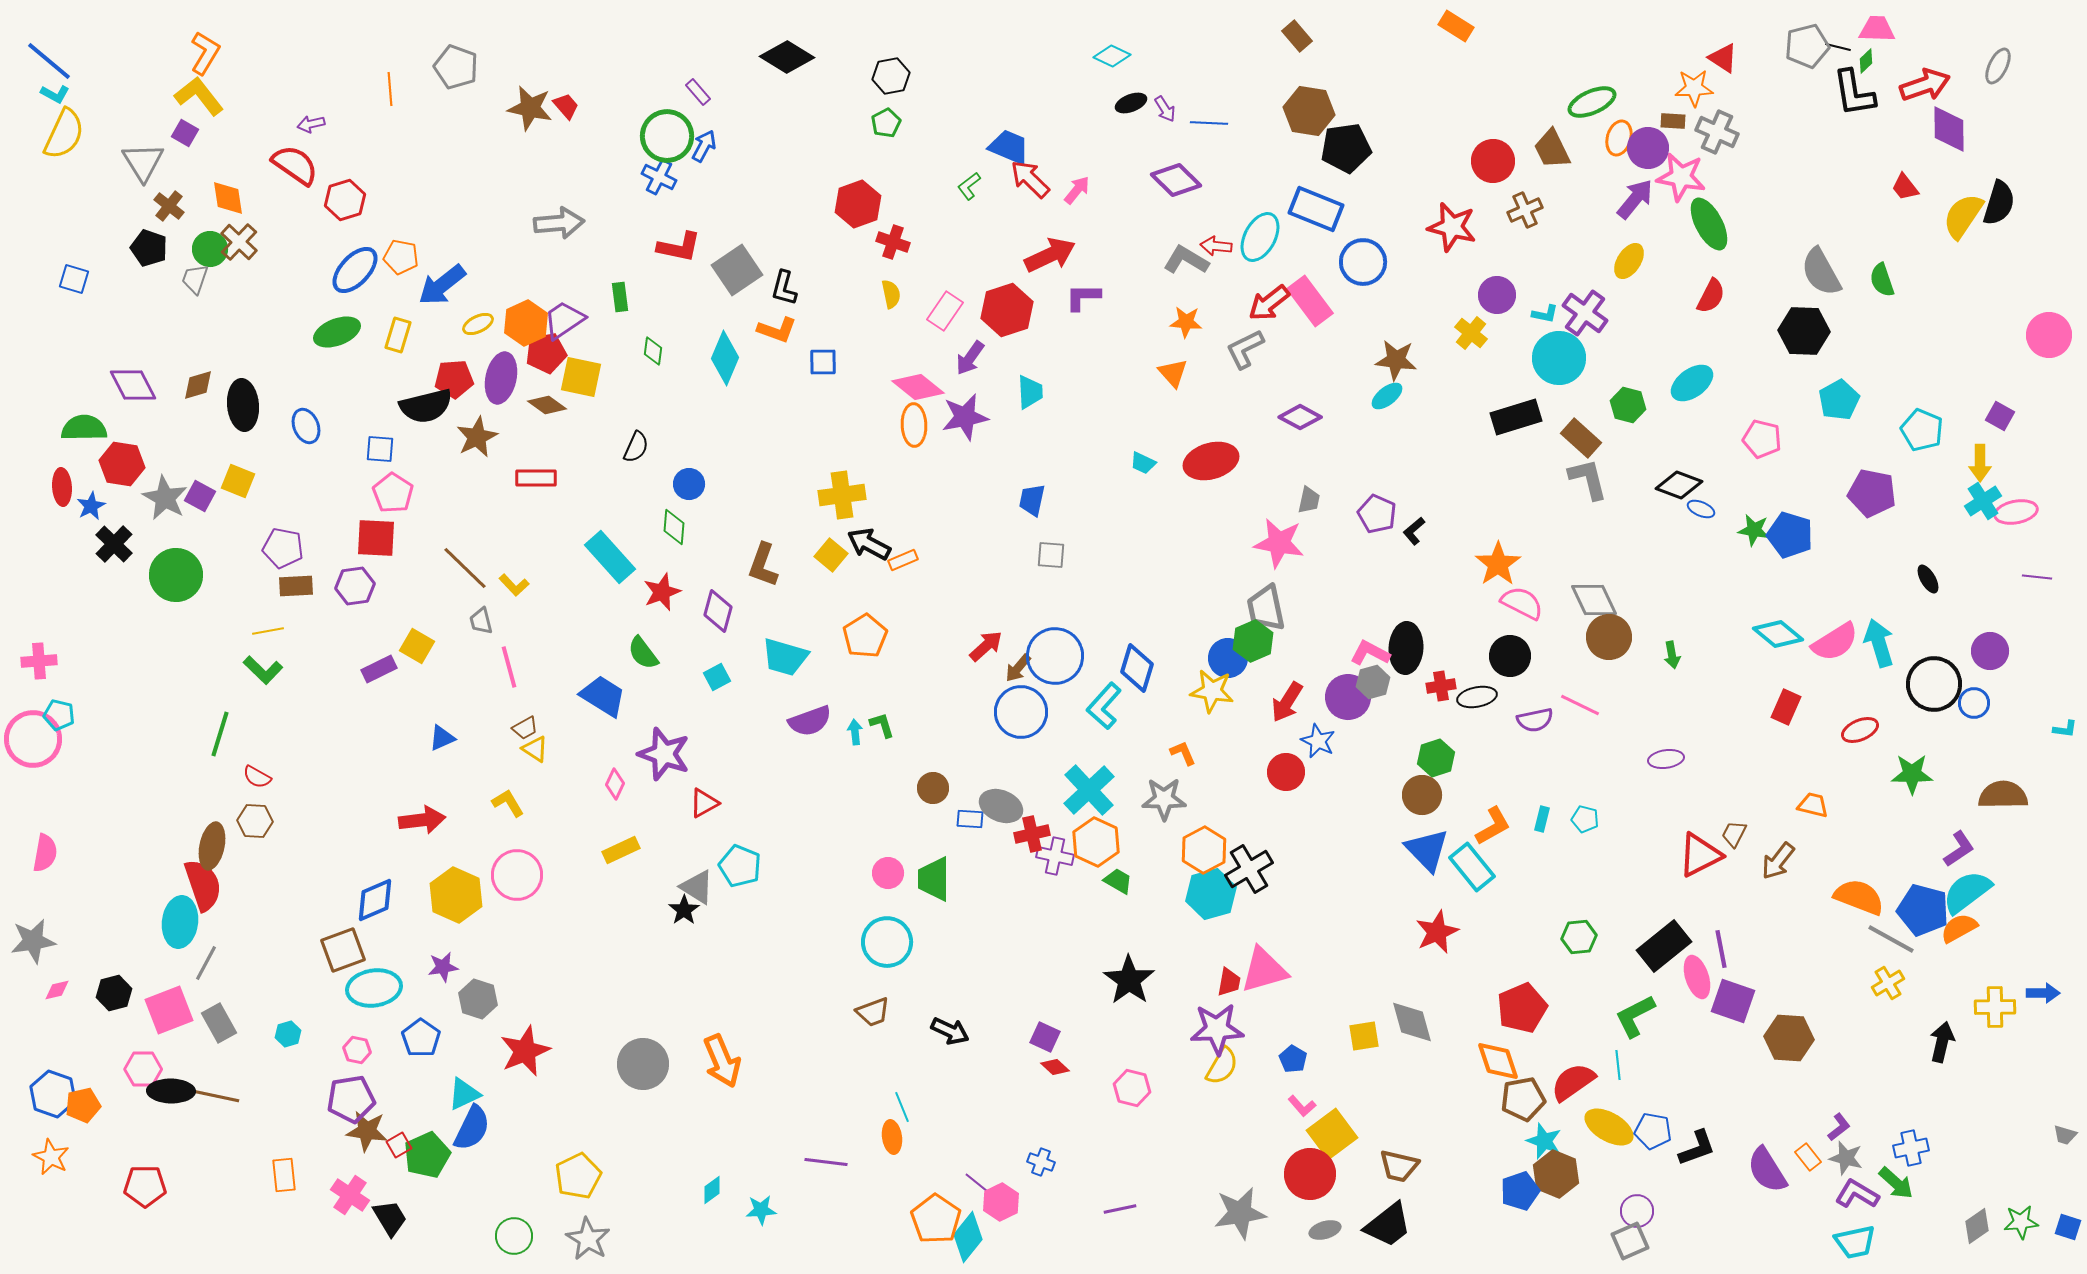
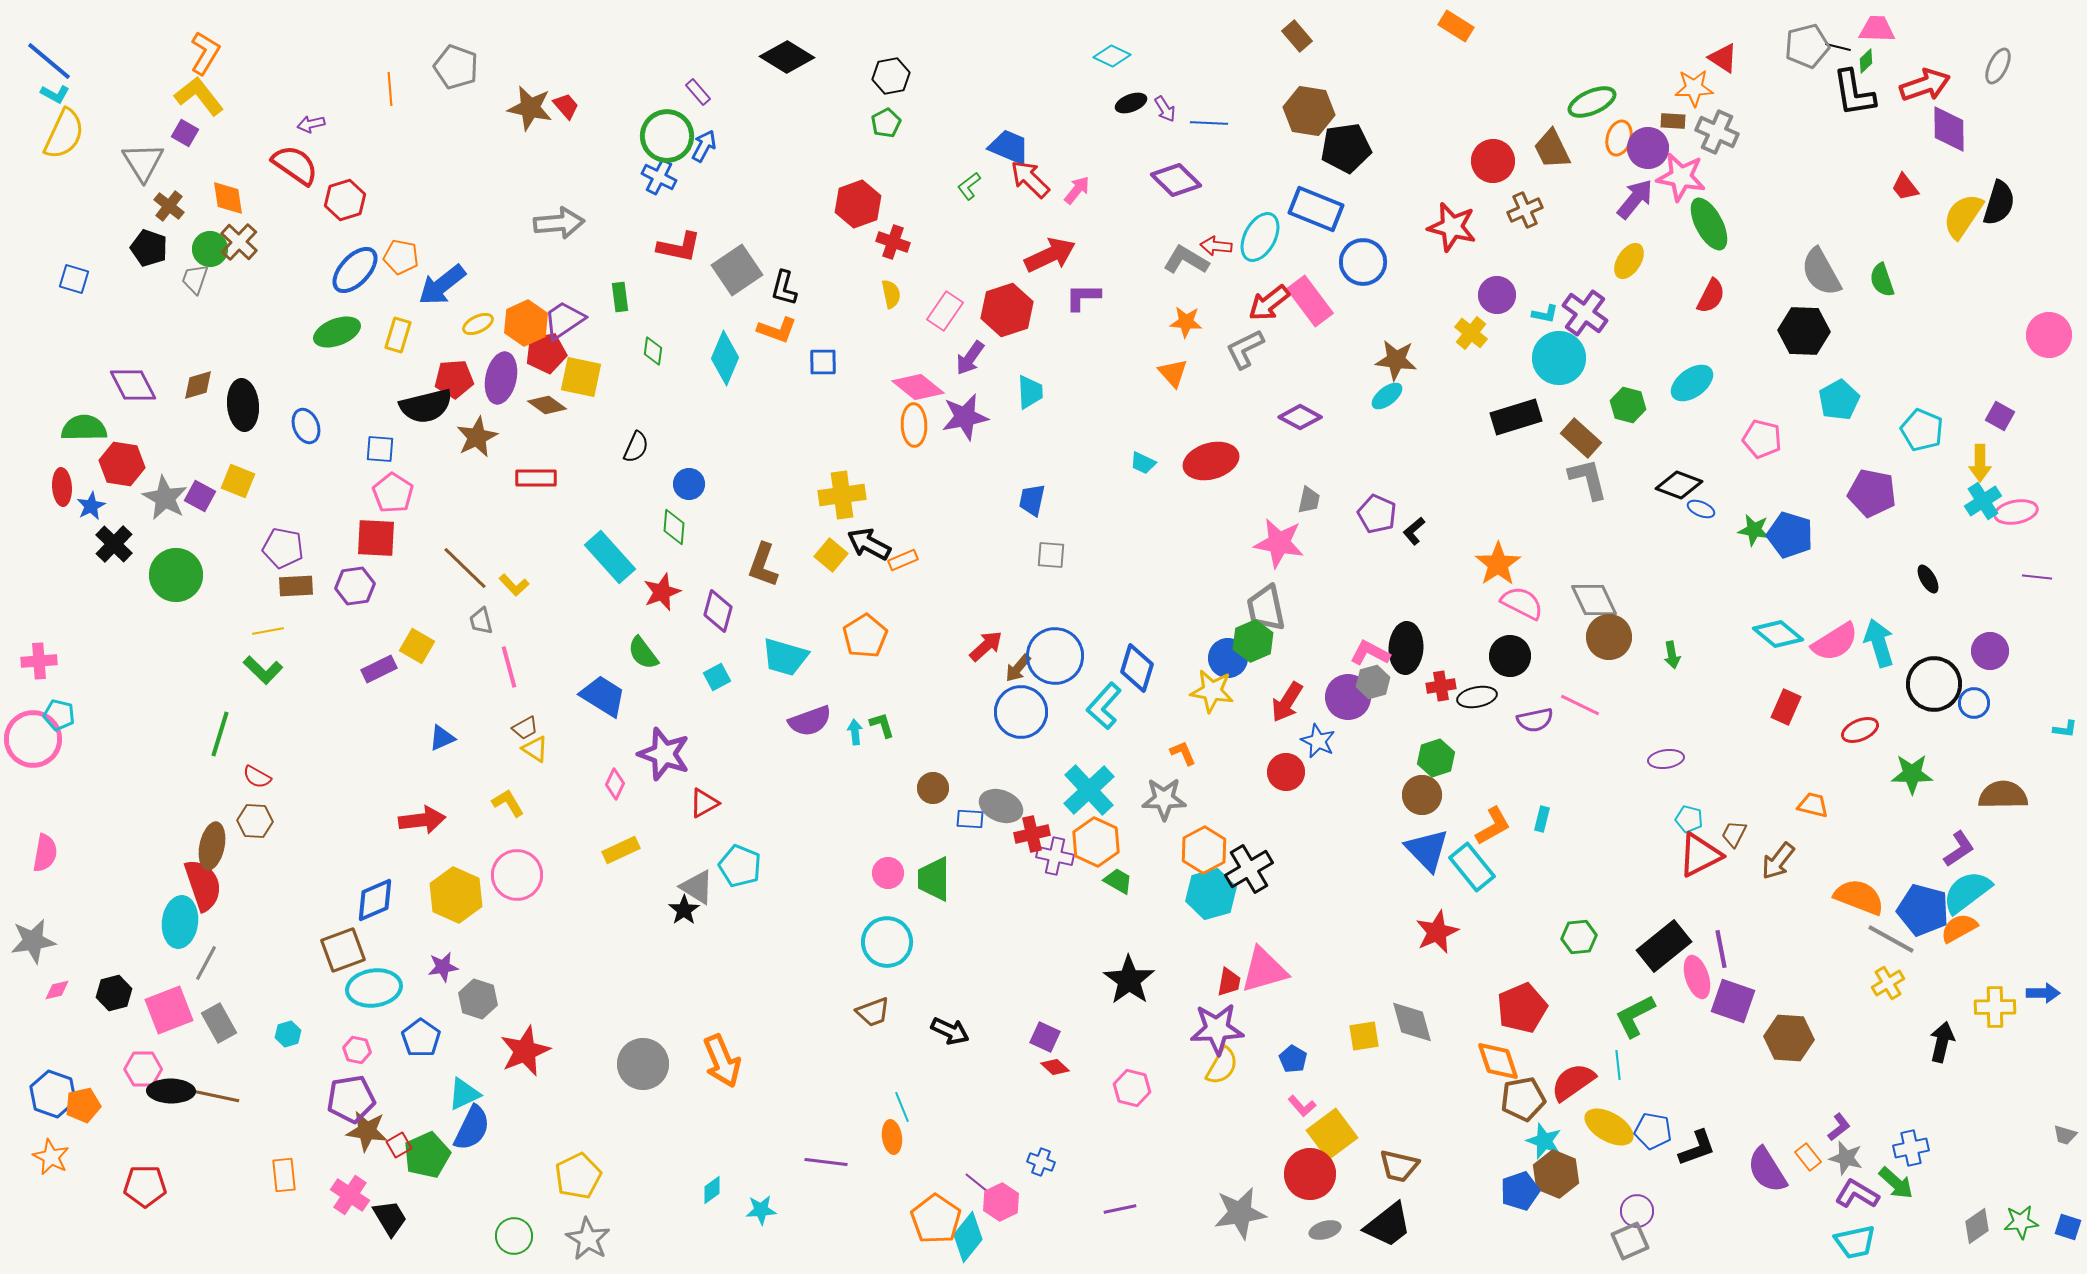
cyan pentagon at (1585, 819): moved 104 px right
